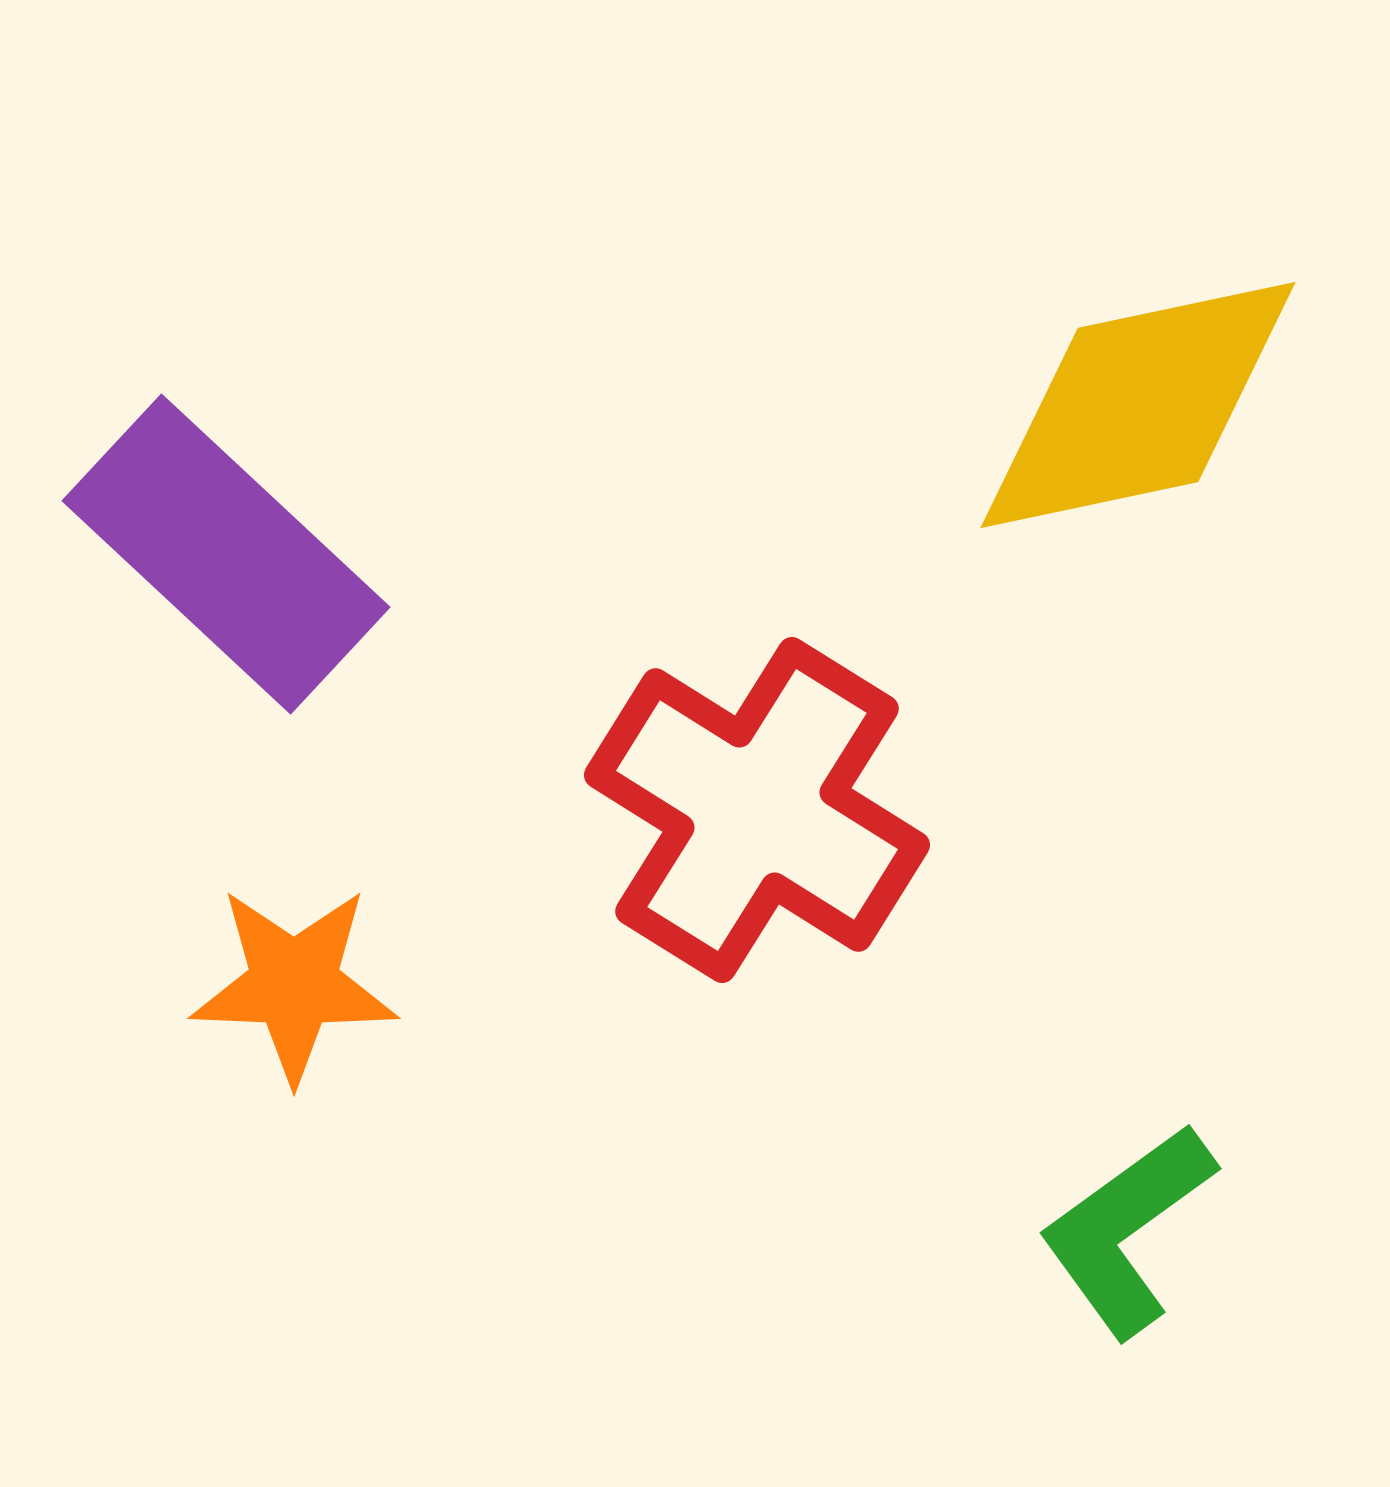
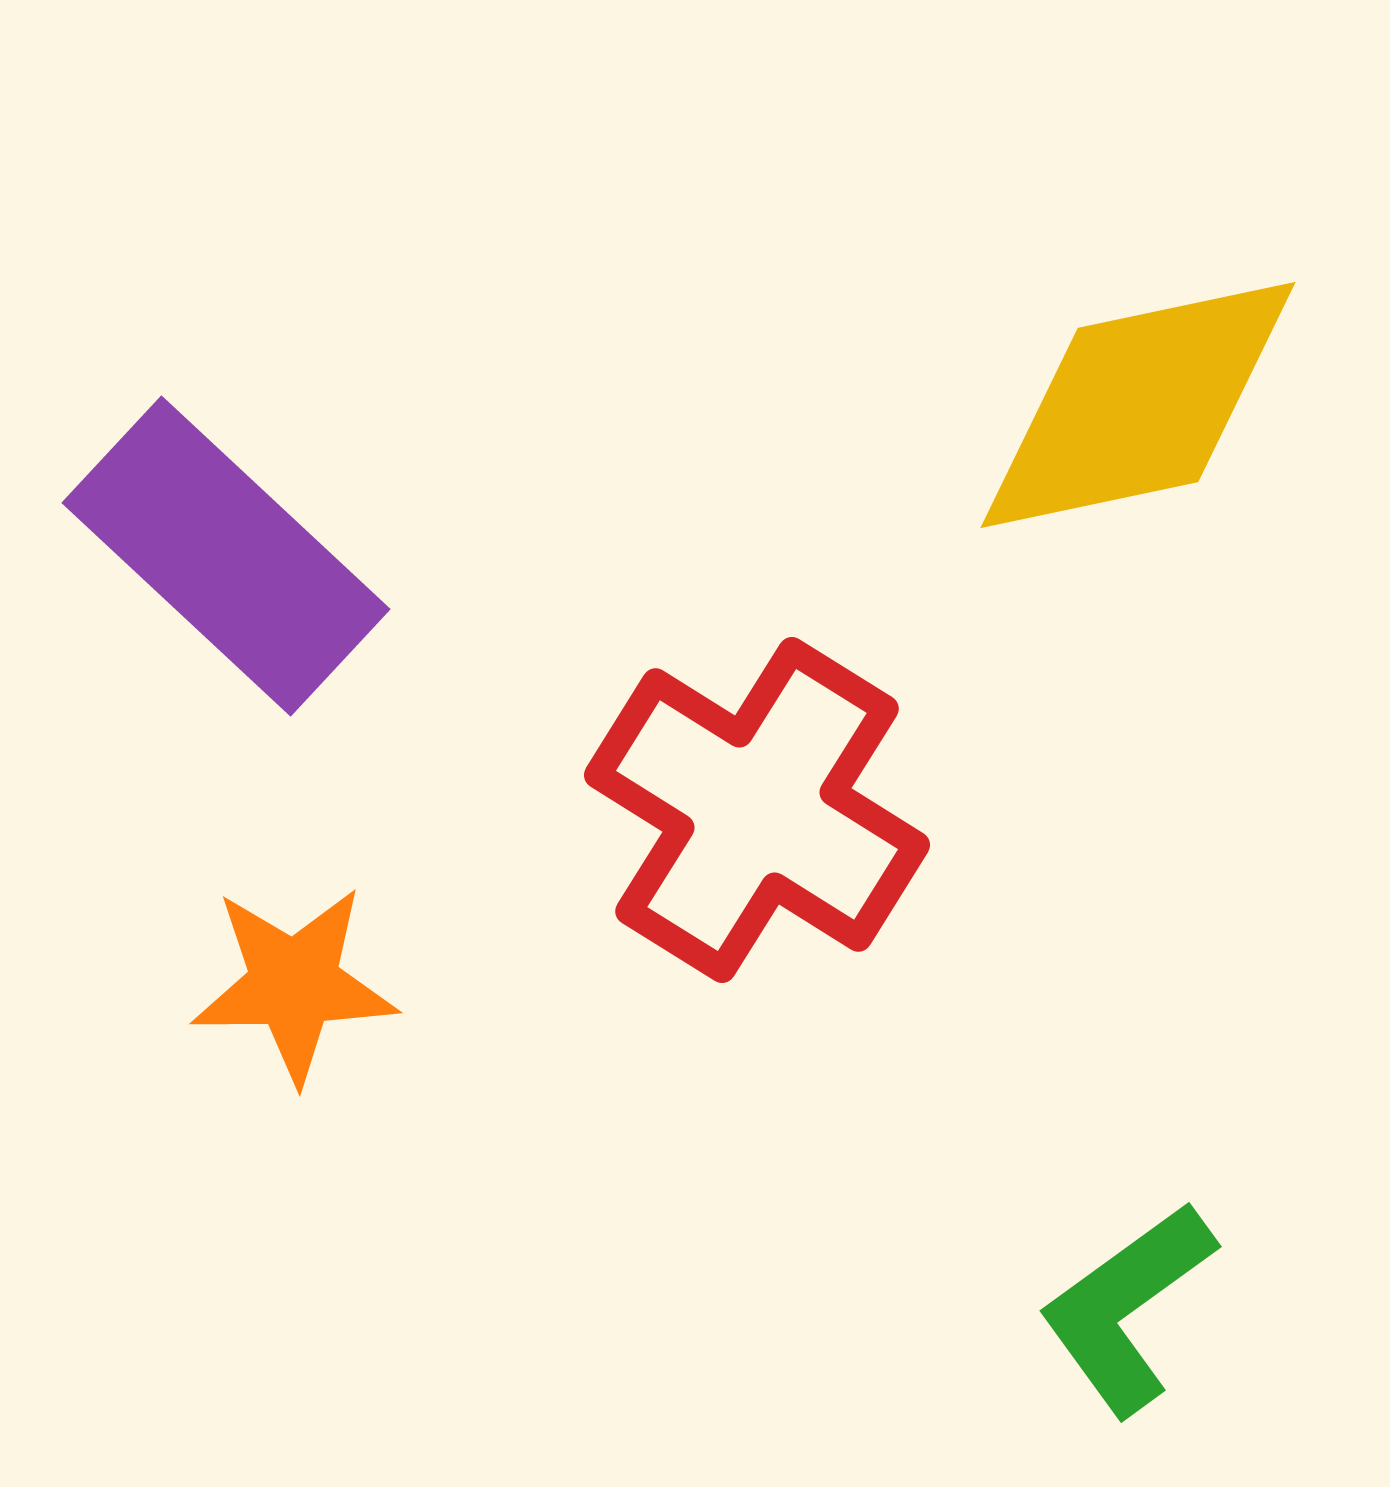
purple rectangle: moved 2 px down
orange star: rotated 3 degrees counterclockwise
green L-shape: moved 78 px down
